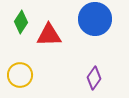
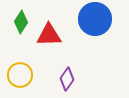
purple diamond: moved 27 px left, 1 px down
